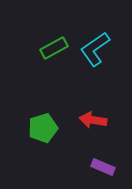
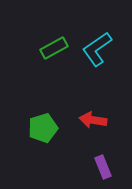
cyan L-shape: moved 2 px right
purple rectangle: rotated 45 degrees clockwise
